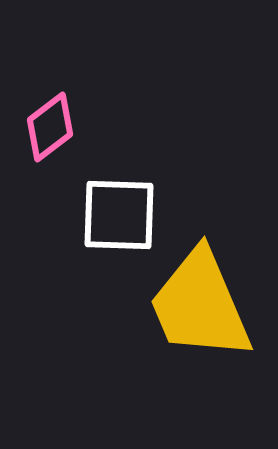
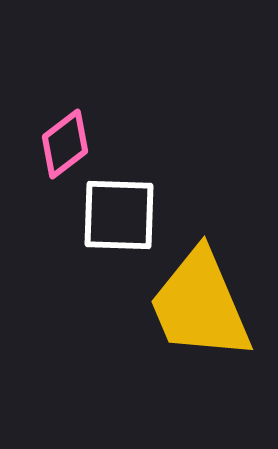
pink diamond: moved 15 px right, 17 px down
